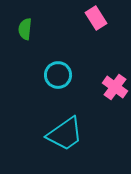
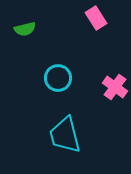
green semicircle: rotated 110 degrees counterclockwise
cyan circle: moved 3 px down
cyan trapezoid: moved 1 px down; rotated 111 degrees clockwise
